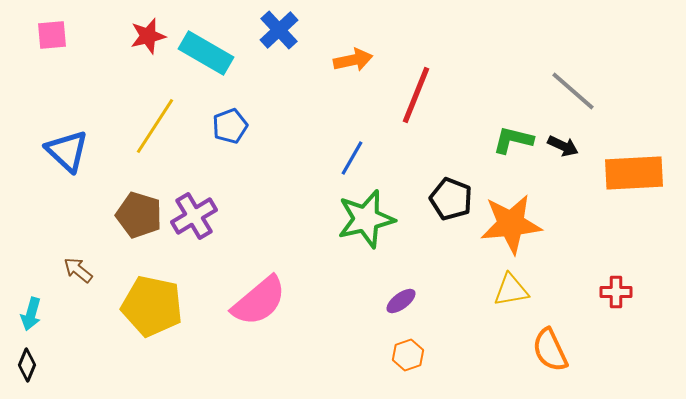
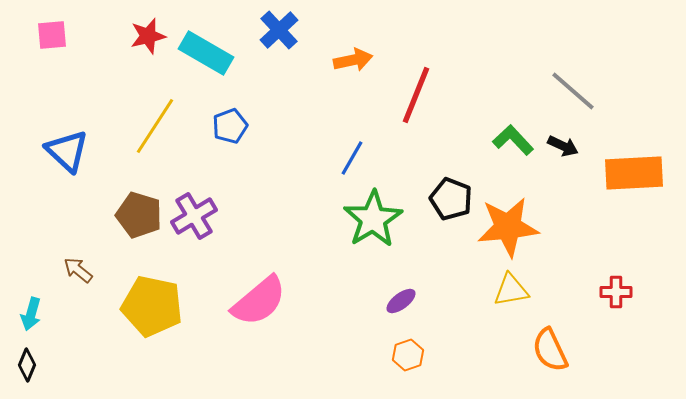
green L-shape: rotated 33 degrees clockwise
green star: moved 7 px right; rotated 18 degrees counterclockwise
orange star: moved 3 px left, 3 px down
